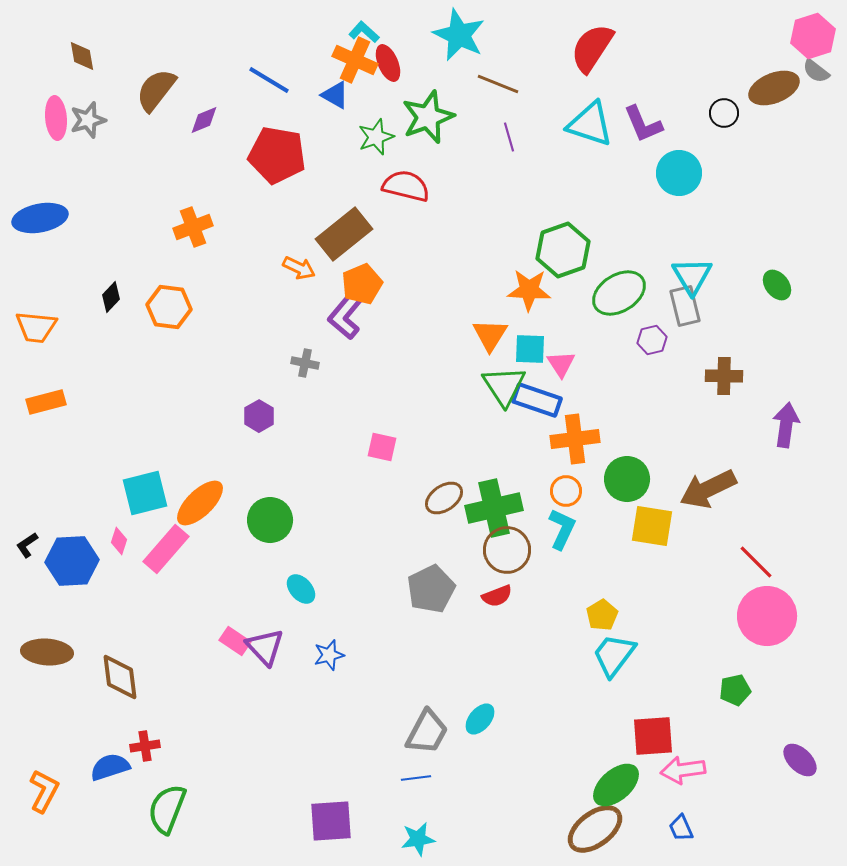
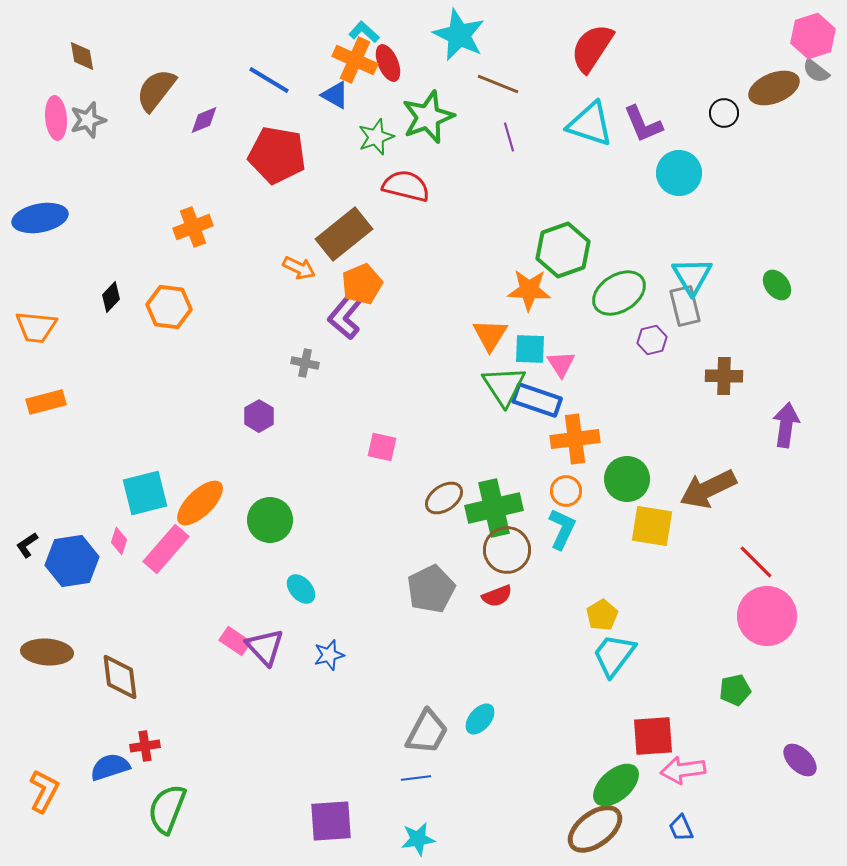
blue hexagon at (72, 561): rotated 6 degrees counterclockwise
